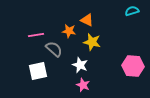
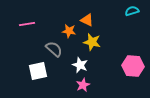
pink line: moved 9 px left, 11 px up
pink star: rotated 24 degrees clockwise
